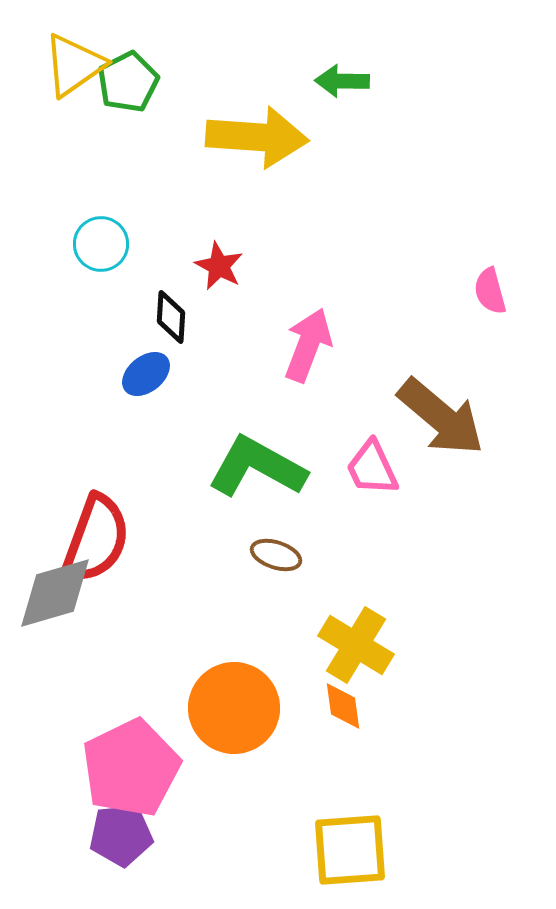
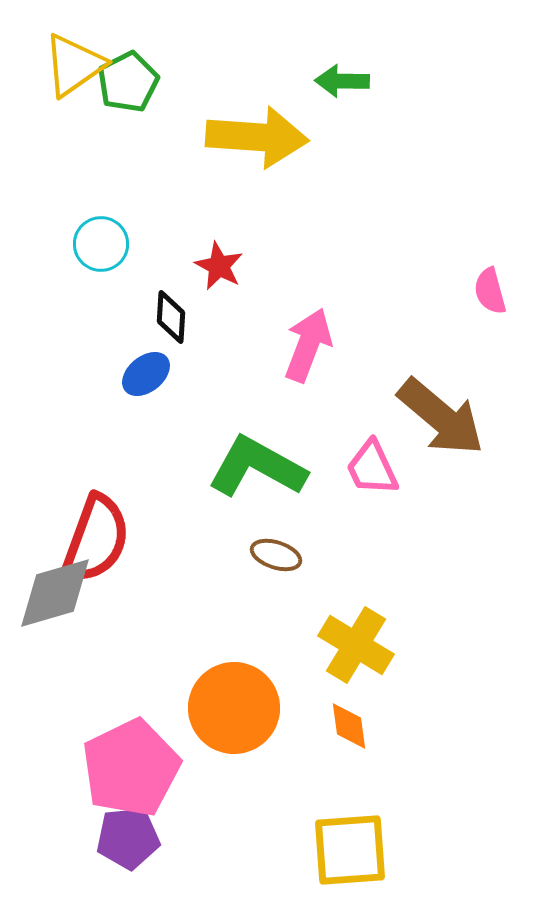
orange diamond: moved 6 px right, 20 px down
purple pentagon: moved 7 px right, 3 px down
